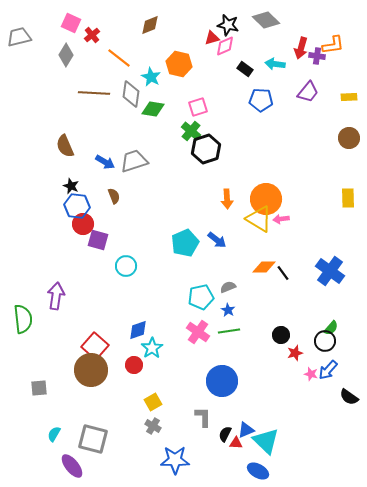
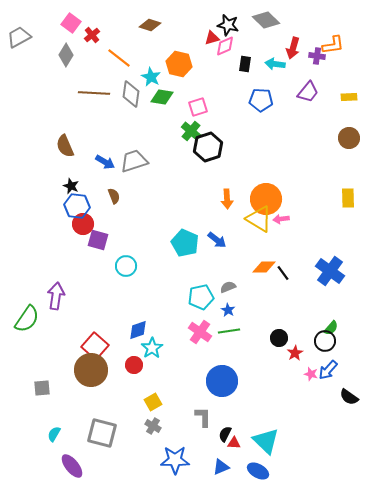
pink square at (71, 23): rotated 12 degrees clockwise
brown diamond at (150, 25): rotated 40 degrees clockwise
gray trapezoid at (19, 37): rotated 15 degrees counterclockwise
red arrow at (301, 48): moved 8 px left
black rectangle at (245, 69): moved 5 px up; rotated 63 degrees clockwise
green diamond at (153, 109): moved 9 px right, 12 px up
black hexagon at (206, 149): moved 2 px right, 2 px up
cyan pentagon at (185, 243): rotated 24 degrees counterclockwise
green semicircle at (23, 319): moved 4 px right; rotated 40 degrees clockwise
pink cross at (198, 332): moved 2 px right
black circle at (281, 335): moved 2 px left, 3 px down
red star at (295, 353): rotated 14 degrees counterclockwise
gray square at (39, 388): moved 3 px right
blue triangle at (246, 430): moved 25 px left, 37 px down
gray square at (93, 439): moved 9 px right, 6 px up
red triangle at (236, 443): moved 2 px left
